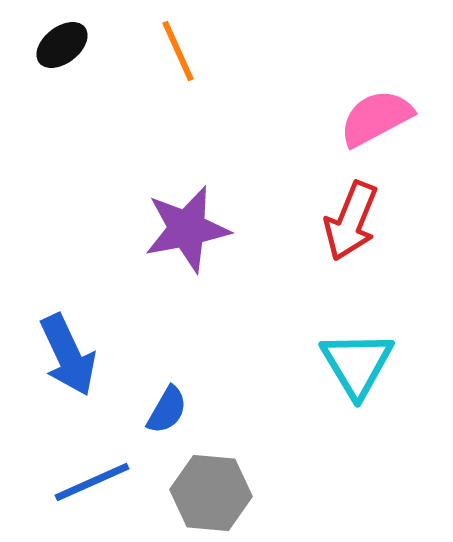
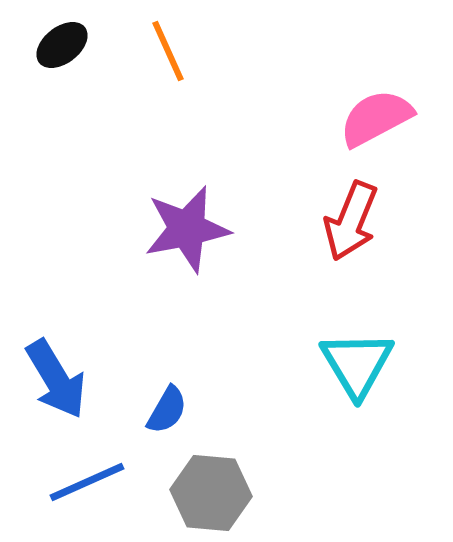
orange line: moved 10 px left
blue arrow: moved 12 px left, 24 px down; rotated 6 degrees counterclockwise
blue line: moved 5 px left
